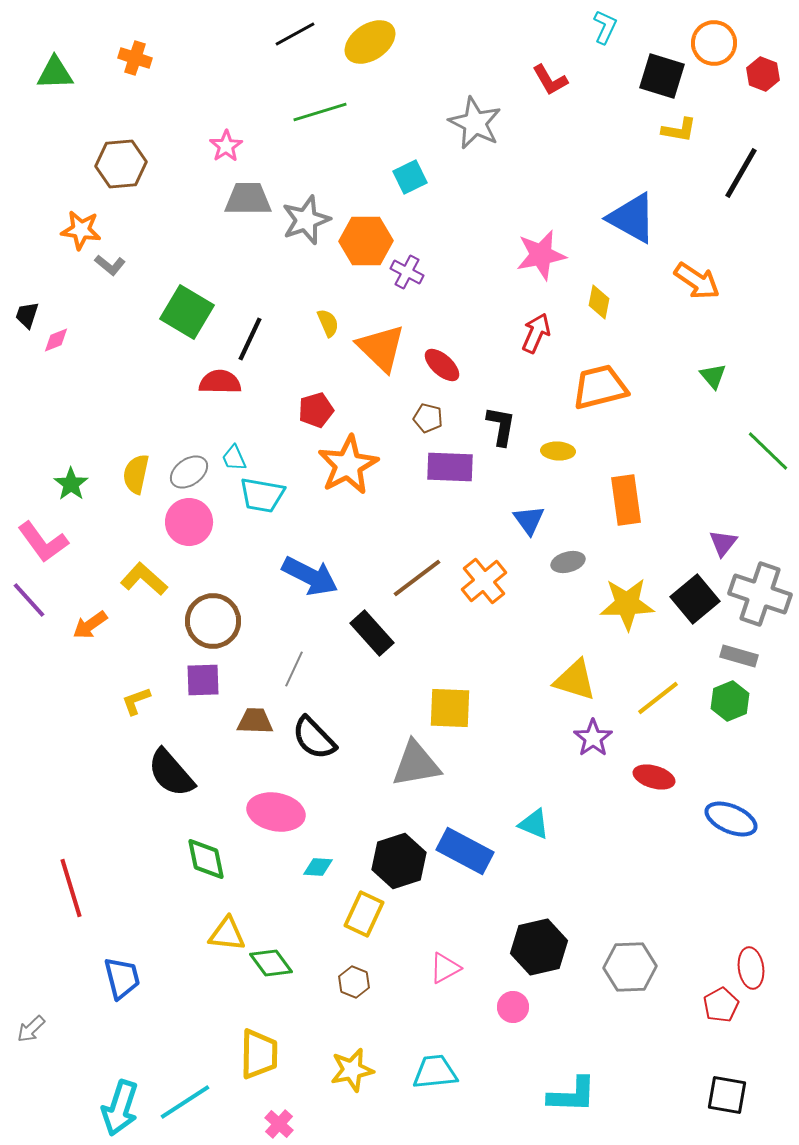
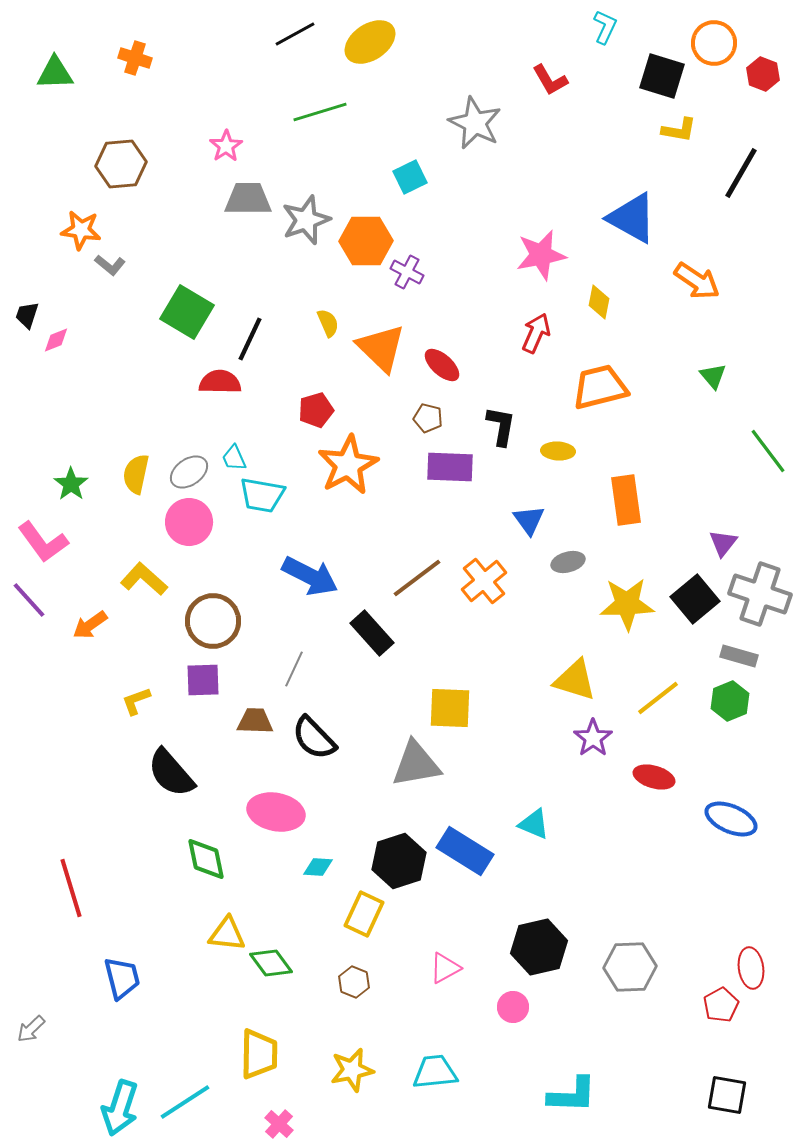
green line at (768, 451): rotated 9 degrees clockwise
blue rectangle at (465, 851): rotated 4 degrees clockwise
